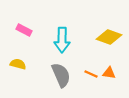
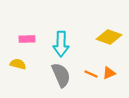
pink rectangle: moved 3 px right, 9 px down; rotated 28 degrees counterclockwise
cyan arrow: moved 1 px left, 4 px down
orange triangle: rotated 32 degrees counterclockwise
